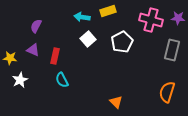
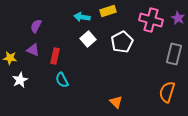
purple star: rotated 24 degrees clockwise
gray rectangle: moved 2 px right, 4 px down
